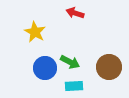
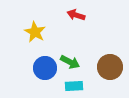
red arrow: moved 1 px right, 2 px down
brown circle: moved 1 px right
